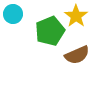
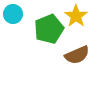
green pentagon: moved 1 px left, 2 px up
